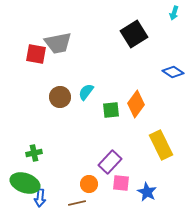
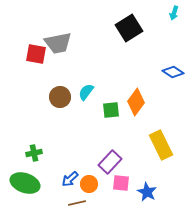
black square: moved 5 px left, 6 px up
orange diamond: moved 2 px up
blue arrow: moved 30 px right, 19 px up; rotated 42 degrees clockwise
